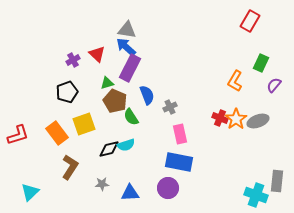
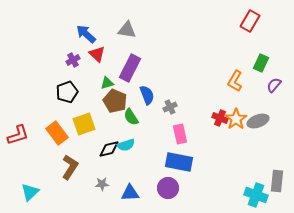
blue arrow: moved 40 px left, 13 px up
